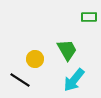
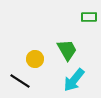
black line: moved 1 px down
